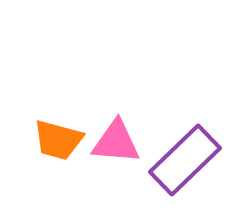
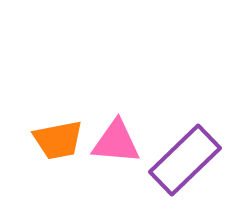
orange trapezoid: rotated 26 degrees counterclockwise
